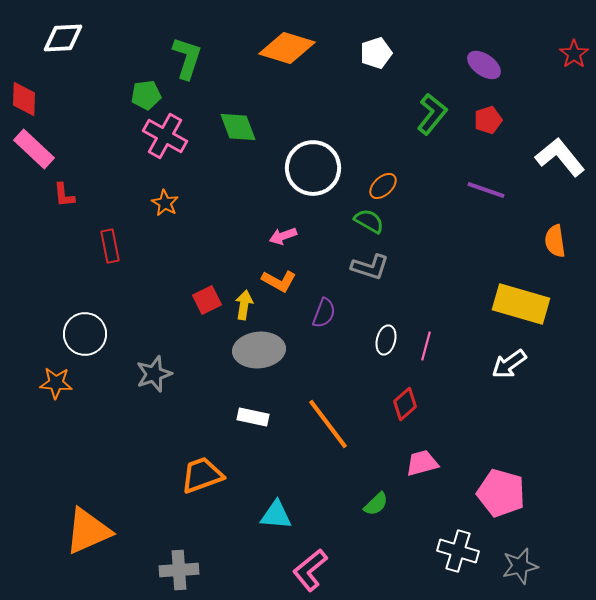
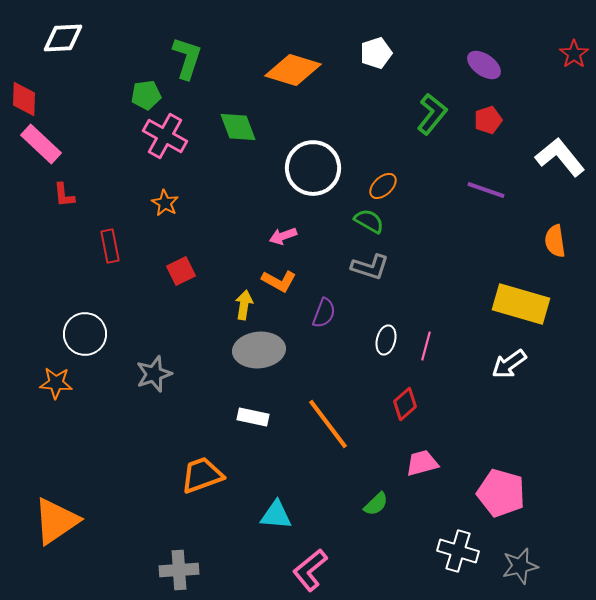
orange diamond at (287, 48): moved 6 px right, 22 px down
pink rectangle at (34, 149): moved 7 px right, 5 px up
red square at (207, 300): moved 26 px left, 29 px up
orange triangle at (88, 531): moved 32 px left, 10 px up; rotated 10 degrees counterclockwise
